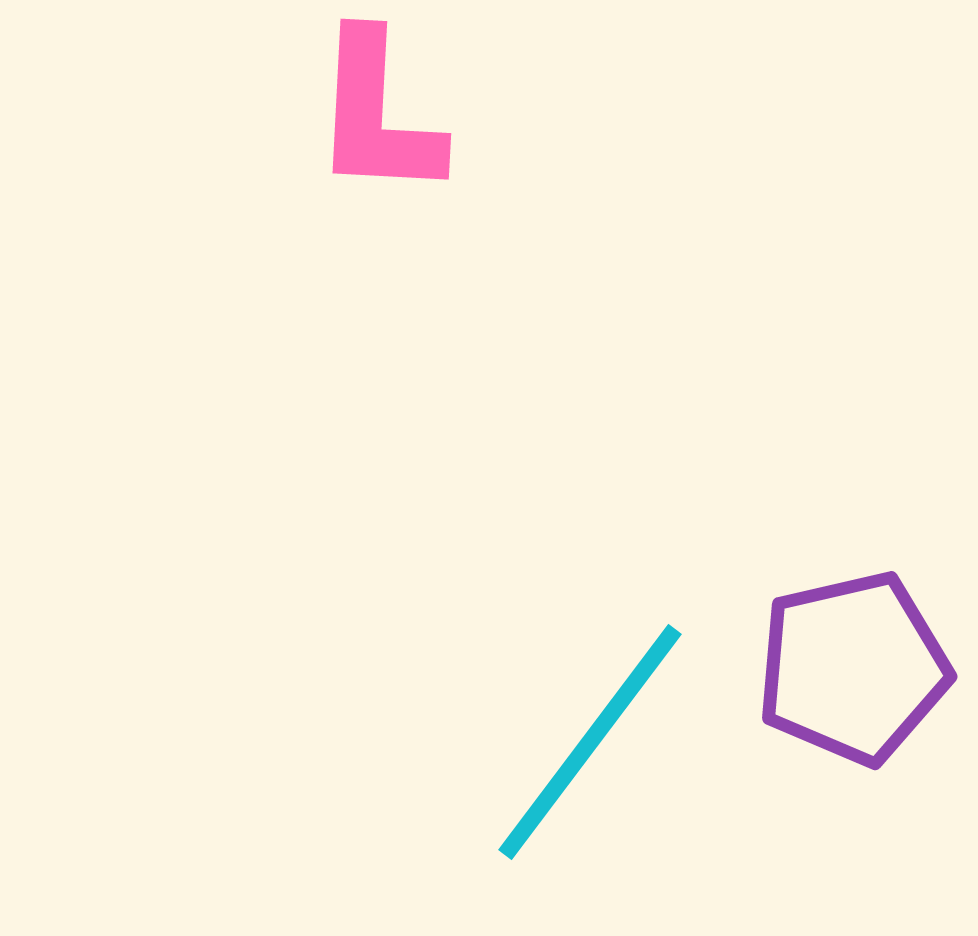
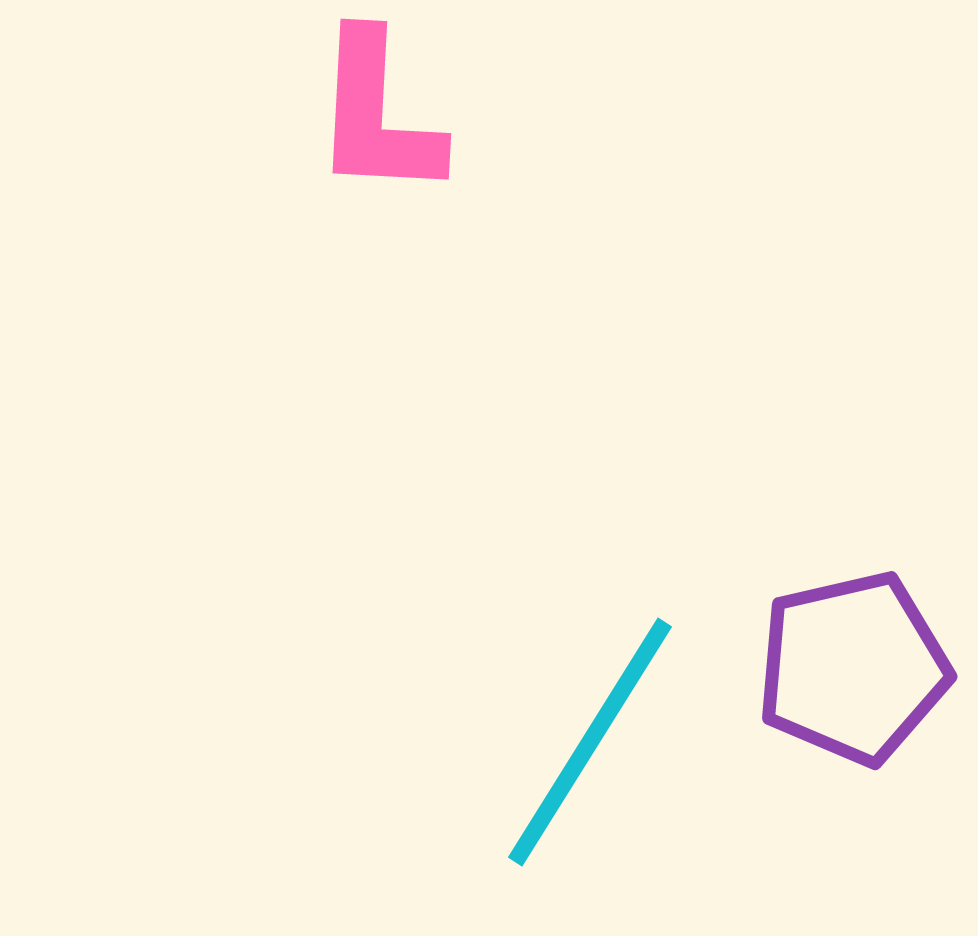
cyan line: rotated 5 degrees counterclockwise
